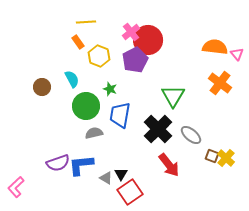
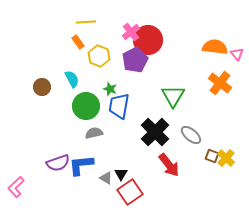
blue trapezoid: moved 1 px left, 9 px up
black cross: moved 3 px left, 3 px down
